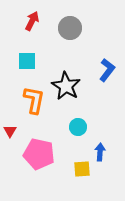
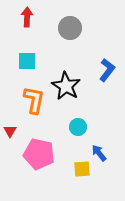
red arrow: moved 5 px left, 4 px up; rotated 24 degrees counterclockwise
blue arrow: moved 1 px left, 1 px down; rotated 42 degrees counterclockwise
